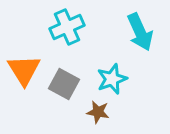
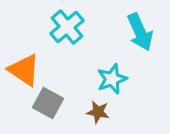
cyan cross: rotated 16 degrees counterclockwise
orange triangle: rotated 24 degrees counterclockwise
gray square: moved 16 px left, 19 px down
